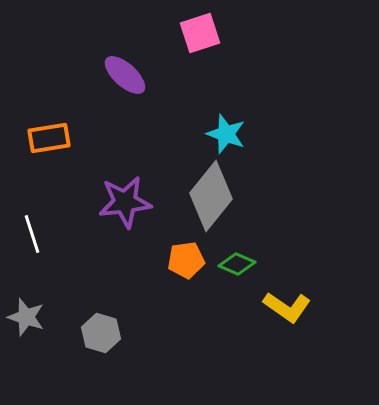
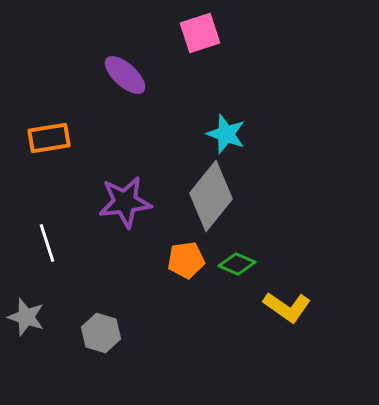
white line: moved 15 px right, 9 px down
